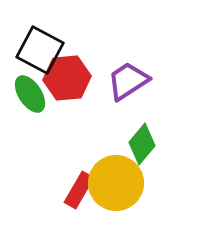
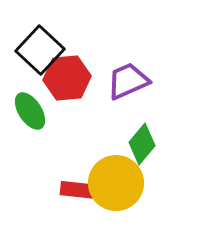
black square: rotated 15 degrees clockwise
purple trapezoid: rotated 9 degrees clockwise
green ellipse: moved 17 px down
red rectangle: rotated 66 degrees clockwise
